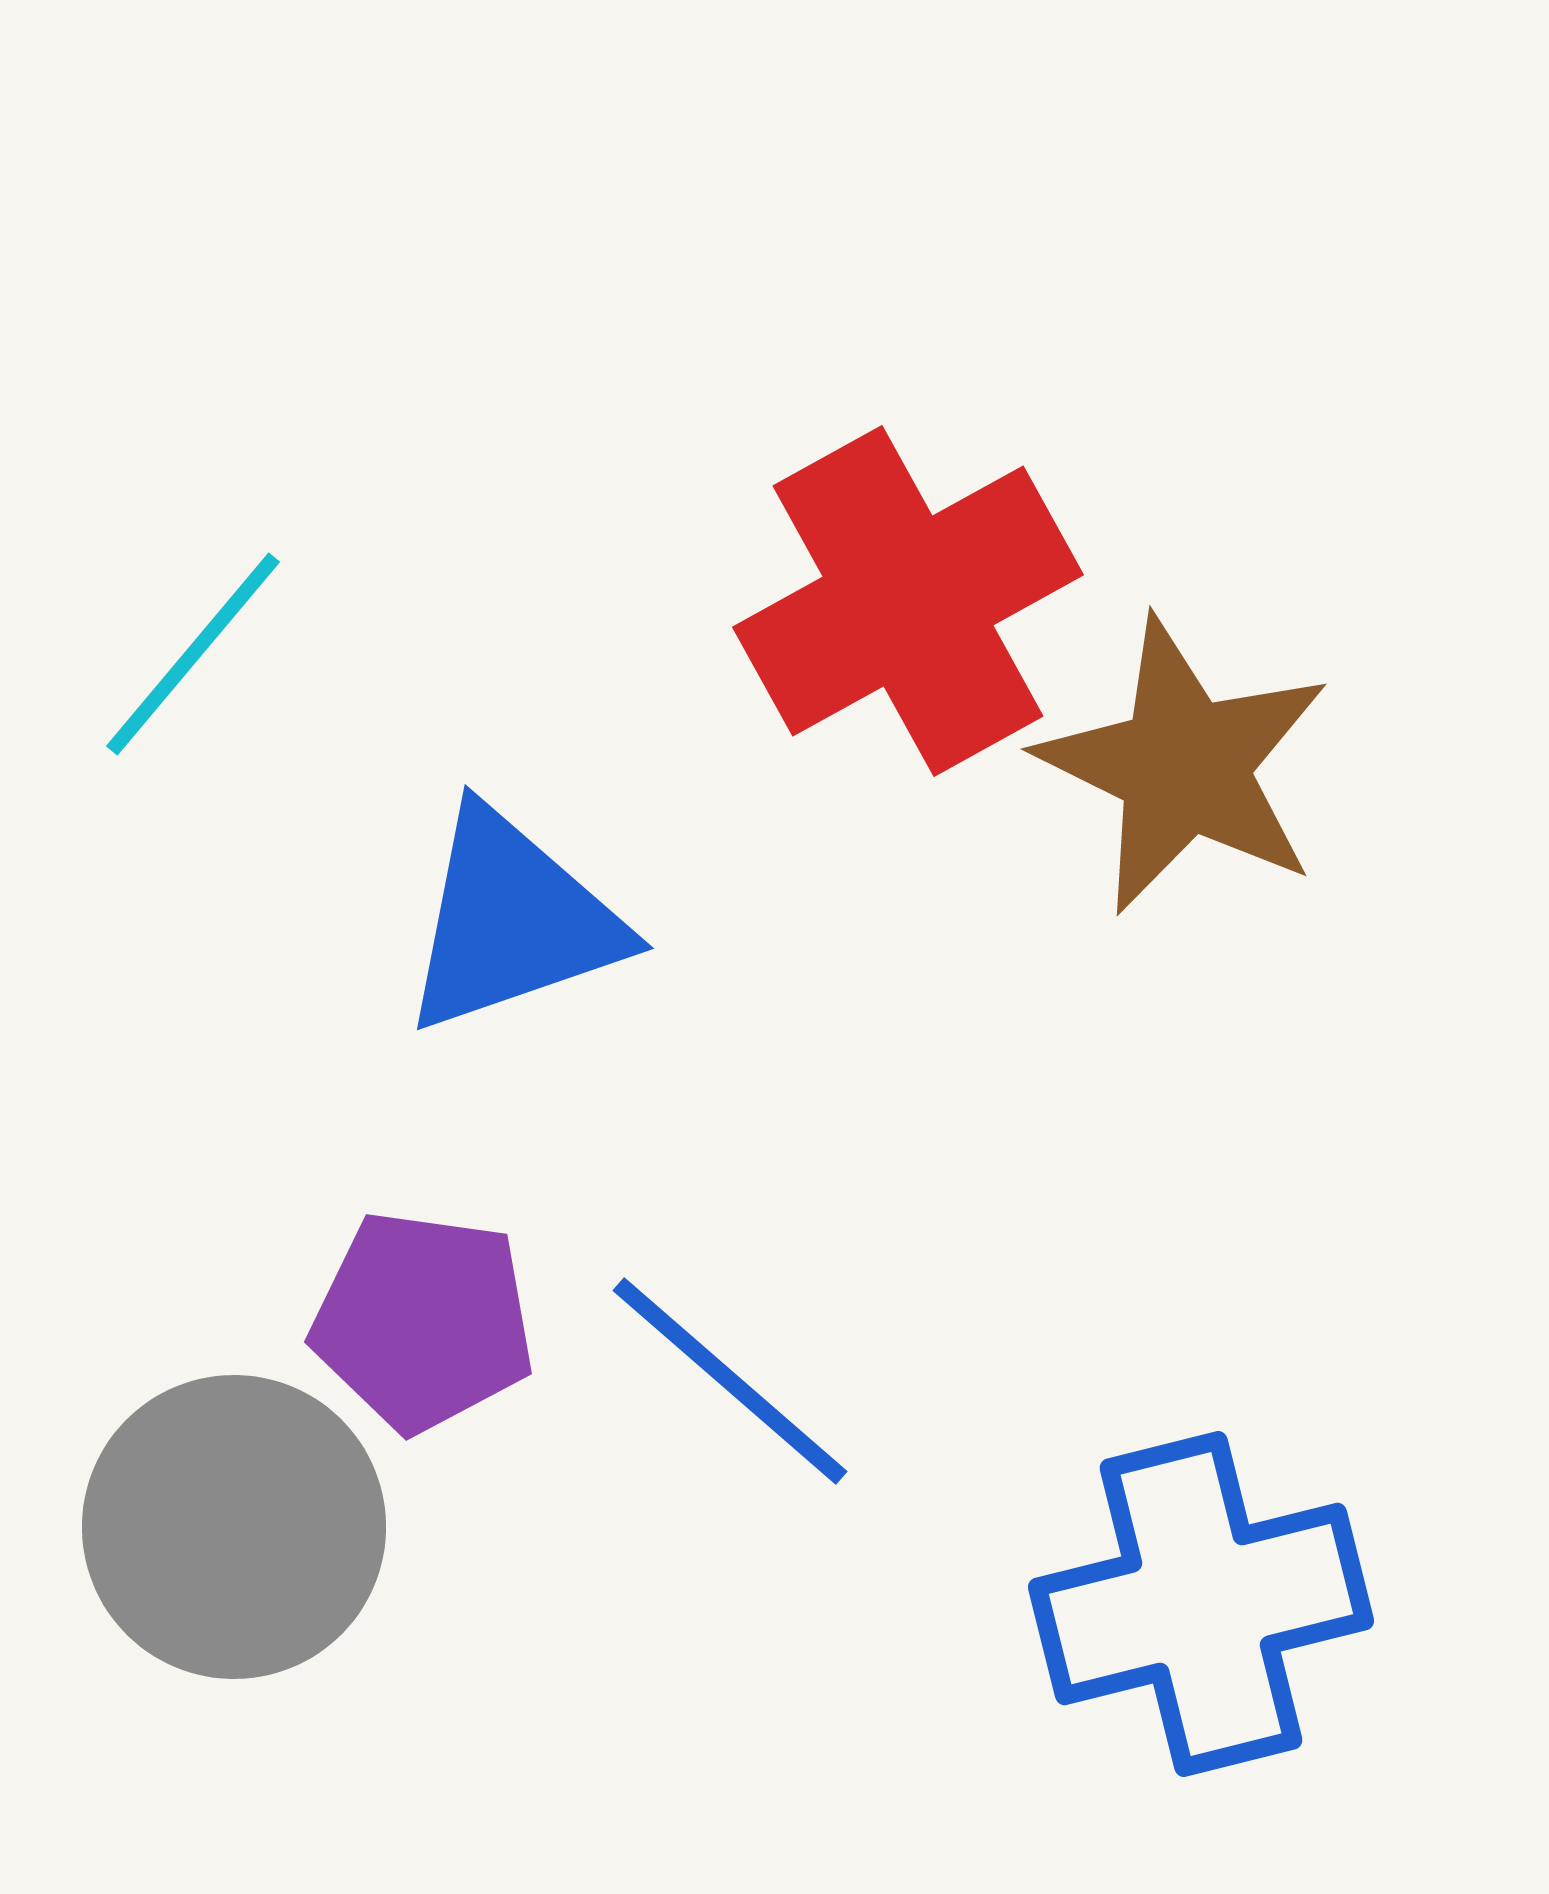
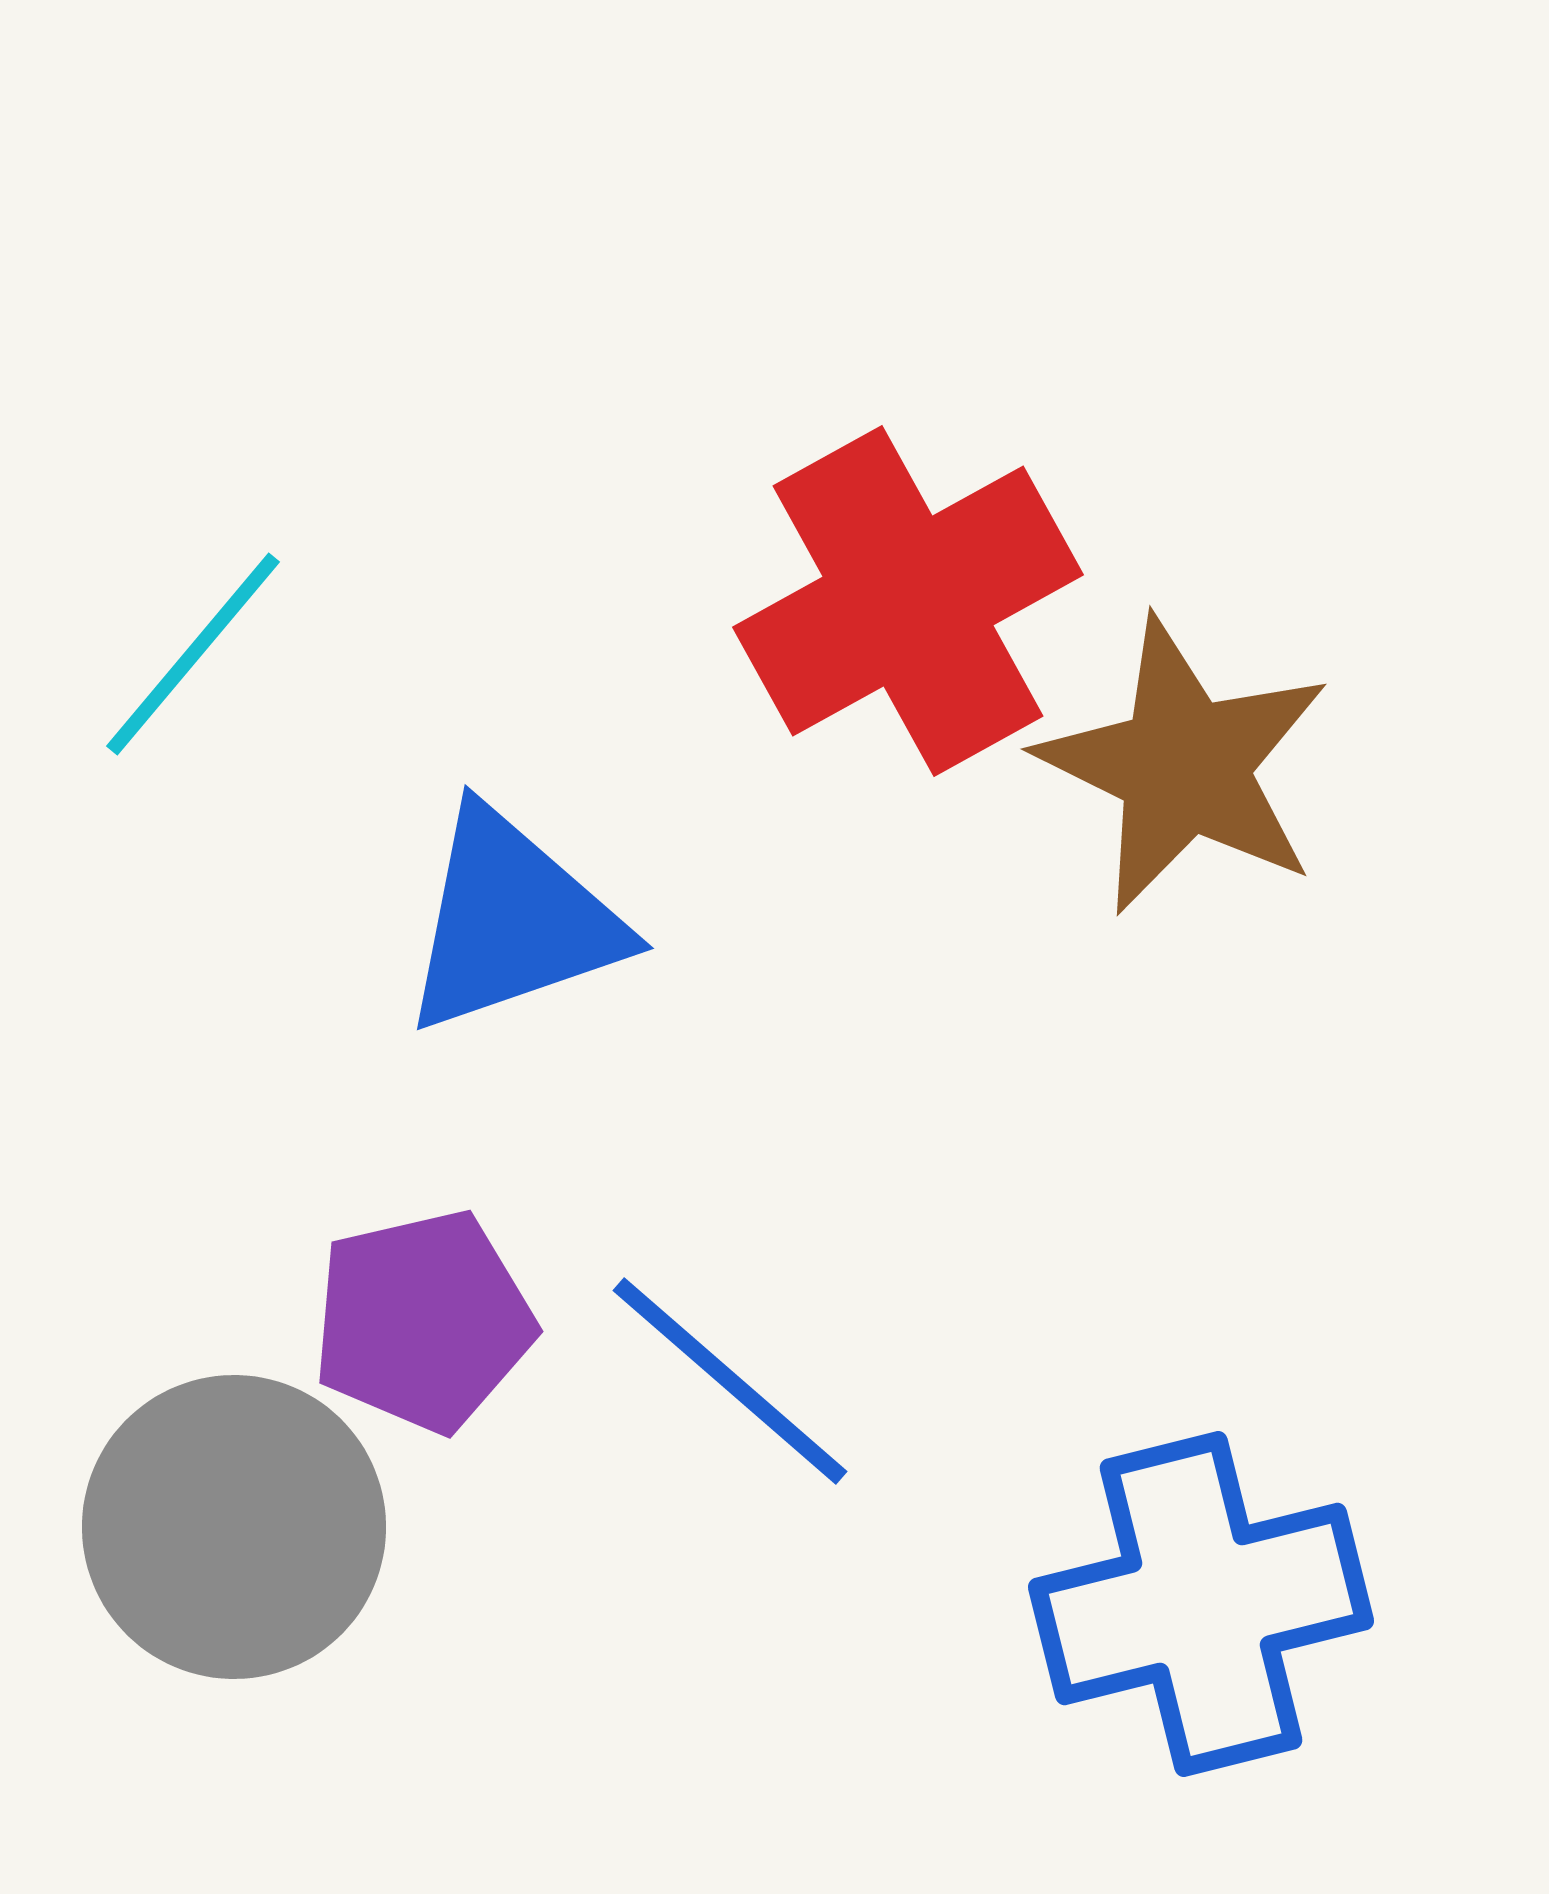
purple pentagon: rotated 21 degrees counterclockwise
